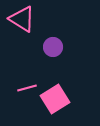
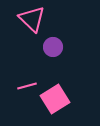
pink triangle: moved 10 px right; rotated 12 degrees clockwise
pink line: moved 2 px up
